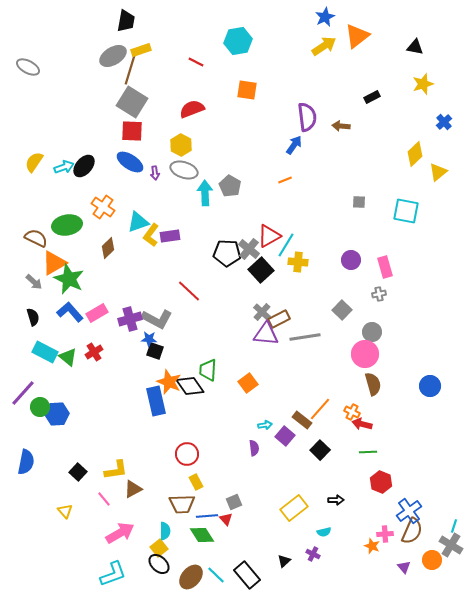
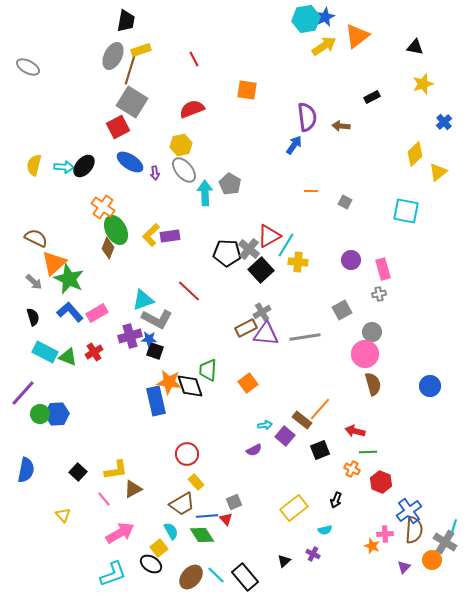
cyan hexagon at (238, 41): moved 68 px right, 22 px up
gray ellipse at (113, 56): rotated 32 degrees counterclockwise
red line at (196, 62): moved 2 px left, 3 px up; rotated 35 degrees clockwise
red square at (132, 131): moved 14 px left, 4 px up; rotated 30 degrees counterclockwise
yellow hexagon at (181, 145): rotated 20 degrees clockwise
yellow semicircle at (34, 162): moved 3 px down; rotated 20 degrees counterclockwise
cyan arrow at (64, 167): rotated 24 degrees clockwise
gray ellipse at (184, 170): rotated 32 degrees clockwise
orange line at (285, 180): moved 26 px right, 11 px down; rotated 24 degrees clockwise
gray pentagon at (230, 186): moved 2 px up
gray square at (359, 202): moved 14 px left; rotated 24 degrees clockwise
cyan triangle at (138, 222): moved 5 px right, 78 px down
green ellipse at (67, 225): moved 49 px right, 5 px down; rotated 72 degrees clockwise
yellow L-shape at (151, 235): rotated 10 degrees clockwise
brown diamond at (108, 248): rotated 25 degrees counterclockwise
orange triangle at (54, 263): rotated 12 degrees counterclockwise
pink rectangle at (385, 267): moved 2 px left, 2 px down
gray square at (342, 310): rotated 18 degrees clockwise
gray cross at (262, 312): rotated 18 degrees clockwise
purple cross at (130, 319): moved 17 px down
brown rectangle at (279, 319): moved 33 px left, 9 px down
green triangle at (68, 357): rotated 18 degrees counterclockwise
orange star at (169, 382): rotated 15 degrees counterclockwise
black diamond at (190, 386): rotated 16 degrees clockwise
green circle at (40, 407): moved 7 px down
orange cross at (352, 412): moved 57 px down
red arrow at (362, 424): moved 7 px left, 7 px down
purple semicircle at (254, 448): moved 2 px down; rotated 70 degrees clockwise
black square at (320, 450): rotated 24 degrees clockwise
blue semicircle at (26, 462): moved 8 px down
yellow rectangle at (196, 482): rotated 14 degrees counterclockwise
black arrow at (336, 500): rotated 112 degrees clockwise
brown trapezoid at (182, 504): rotated 28 degrees counterclockwise
yellow triangle at (65, 511): moved 2 px left, 4 px down
cyan semicircle at (165, 531): moved 6 px right; rotated 30 degrees counterclockwise
brown semicircle at (412, 531): moved 2 px right, 1 px up; rotated 20 degrees counterclockwise
cyan semicircle at (324, 532): moved 1 px right, 2 px up
gray cross at (451, 545): moved 6 px left, 3 px up
black ellipse at (159, 564): moved 8 px left; rotated 10 degrees counterclockwise
purple triangle at (404, 567): rotated 24 degrees clockwise
black rectangle at (247, 575): moved 2 px left, 2 px down
